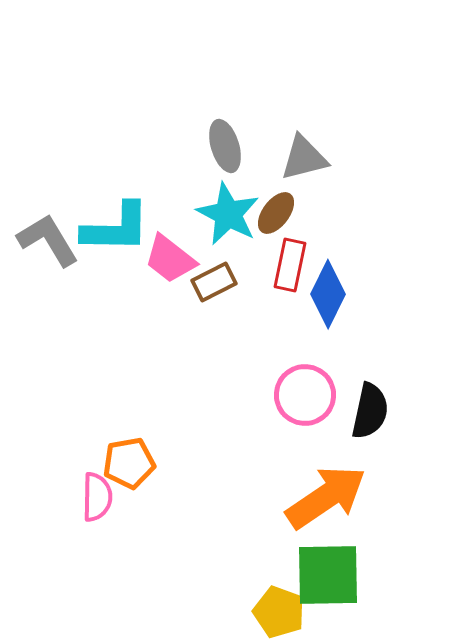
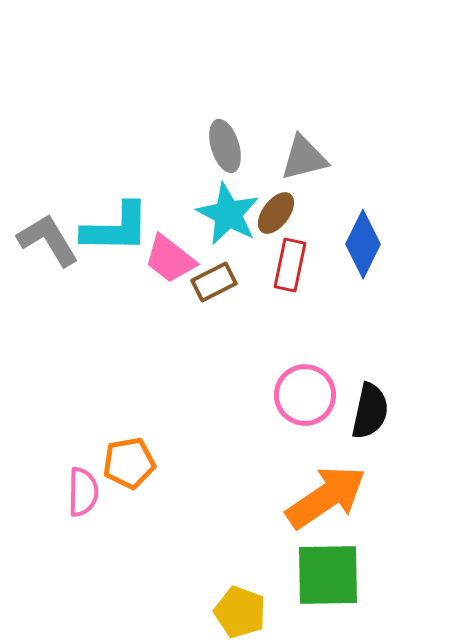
blue diamond: moved 35 px right, 50 px up
pink semicircle: moved 14 px left, 5 px up
yellow pentagon: moved 39 px left
